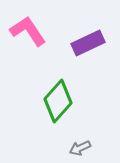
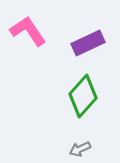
green diamond: moved 25 px right, 5 px up
gray arrow: moved 1 px down
